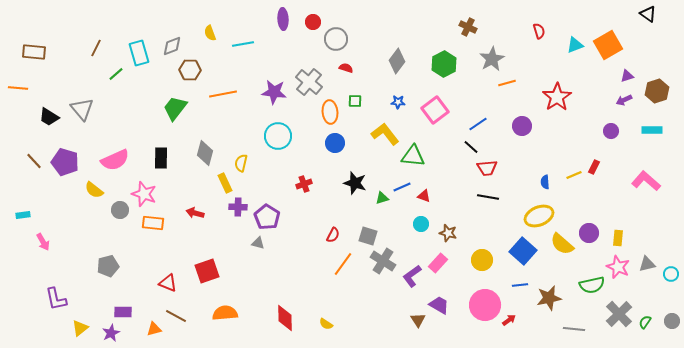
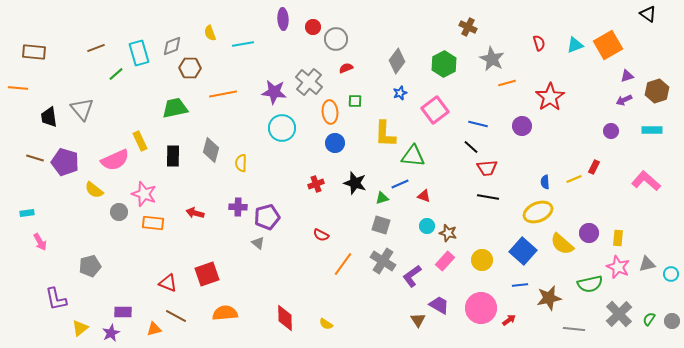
red circle at (313, 22): moved 5 px down
red semicircle at (539, 31): moved 12 px down
brown line at (96, 48): rotated 42 degrees clockwise
gray star at (492, 59): rotated 15 degrees counterclockwise
red semicircle at (346, 68): rotated 40 degrees counterclockwise
brown hexagon at (190, 70): moved 2 px up
red star at (557, 97): moved 7 px left
blue star at (398, 102): moved 2 px right, 9 px up; rotated 24 degrees counterclockwise
green trapezoid at (175, 108): rotated 40 degrees clockwise
black trapezoid at (49, 117): rotated 50 degrees clockwise
blue line at (478, 124): rotated 48 degrees clockwise
yellow L-shape at (385, 134): rotated 140 degrees counterclockwise
cyan circle at (278, 136): moved 4 px right, 8 px up
gray diamond at (205, 153): moved 6 px right, 3 px up
black rectangle at (161, 158): moved 12 px right, 2 px up
brown line at (34, 161): moved 1 px right, 3 px up; rotated 30 degrees counterclockwise
yellow semicircle at (241, 163): rotated 12 degrees counterclockwise
yellow line at (574, 175): moved 4 px down
yellow rectangle at (225, 183): moved 85 px left, 42 px up
red cross at (304, 184): moved 12 px right
blue line at (402, 187): moved 2 px left, 3 px up
gray circle at (120, 210): moved 1 px left, 2 px down
cyan rectangle at (23, 215): moved 4 px right, 2 px up
yellow ellipse at (539, 216): moved 1 px left, 4 px up
purple pentagon at (267, 217): rotated 25 degrees clockwise
cyan circle at (421, 224): moved 6 px right, 2 px down
red semicircle at (333, 235): moved 12 px left; rotated 91 degrees clockwise
gray square at (368, 236): moved 13 px right, 11 px up
pink arrow at (43, 242): moved 3 px left
gray triangle at (258, 243): rotated 24 degrees clockwise
pink rectangle at (438, 263): moved 7 px right, 2 px up
gray pentagon at (108, 266): moved 18 px left
red square at (207, 271): moved 3 px down
green semicircle at (592, 285): moved 2 px left, 1 px up
pink circle at (485, 305): moved 4 px left, 3 px down
green semicircle at (645, 322): moved 4 px right, 3 px up
